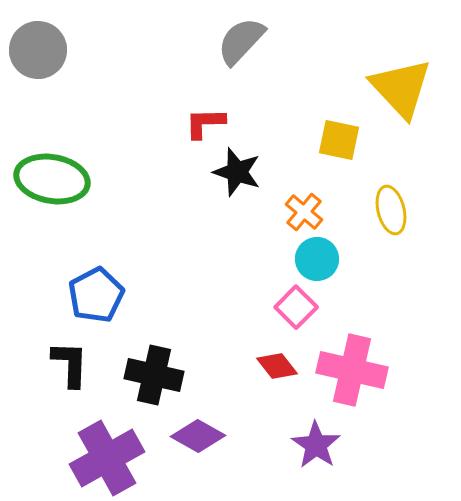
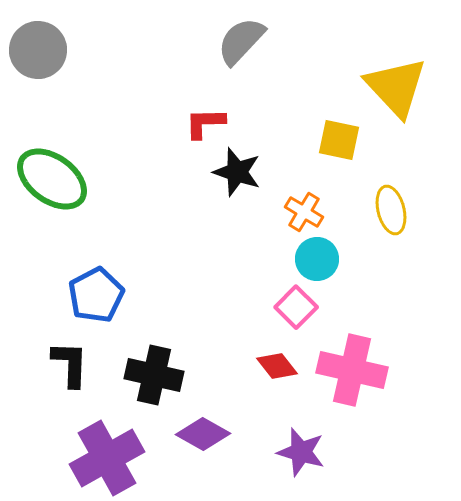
yellow triangle: moved 5 px left, 1 px up
green ellipse: rotated 26 degrees clockwise
orange cross: rotated 9 degrees counterclockwise
purple diamond: moved 5 px right, 2 px up
purple star: moved 15 px left, 7 px down; rotated 18 degrees counterclockwise
